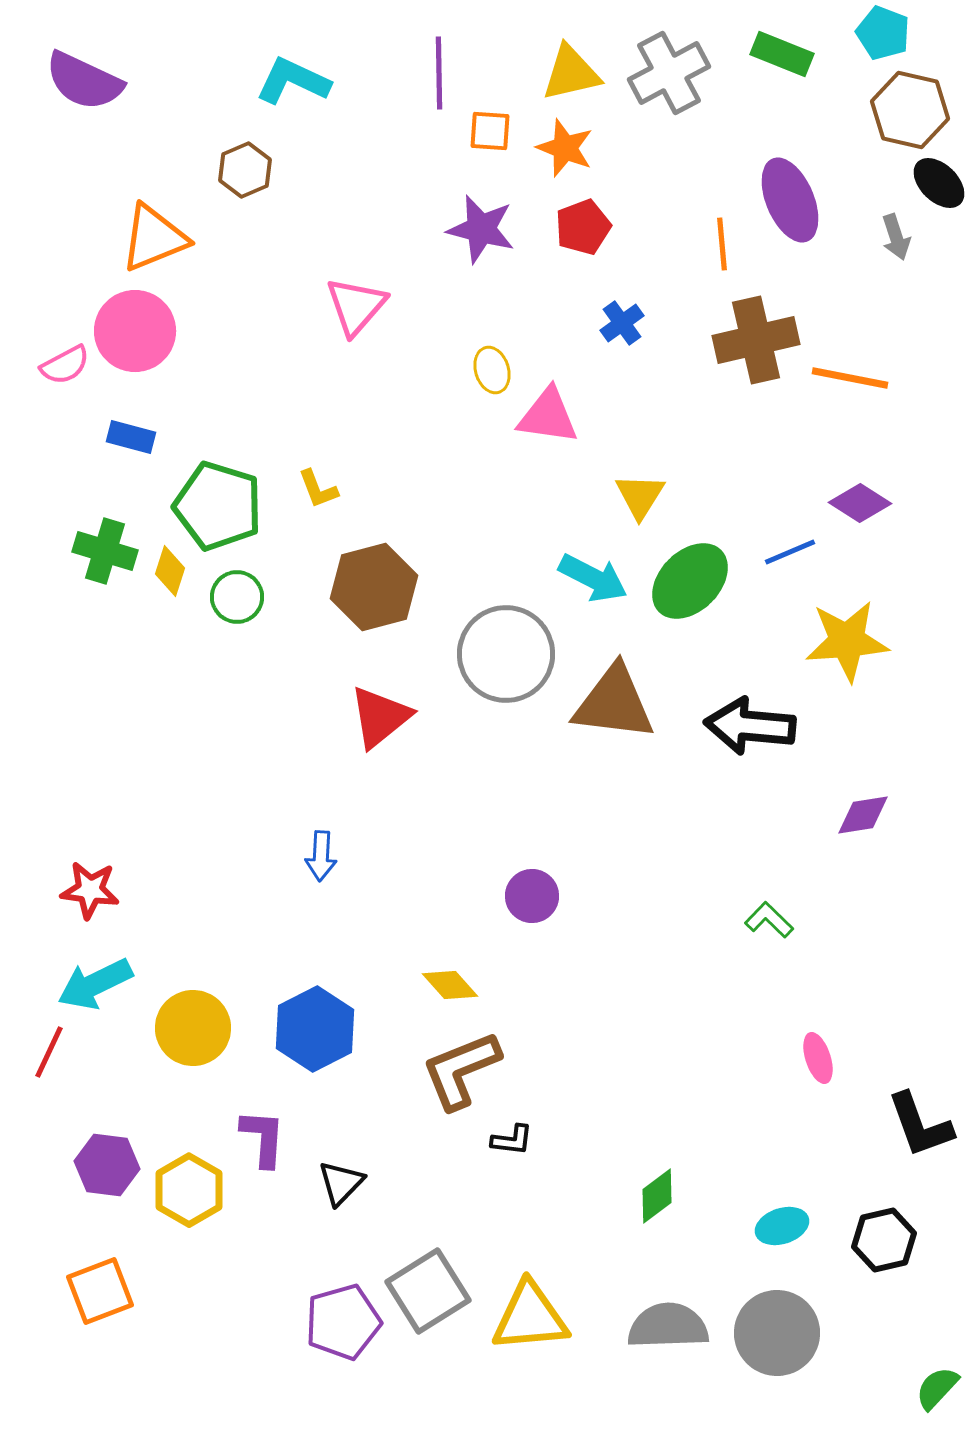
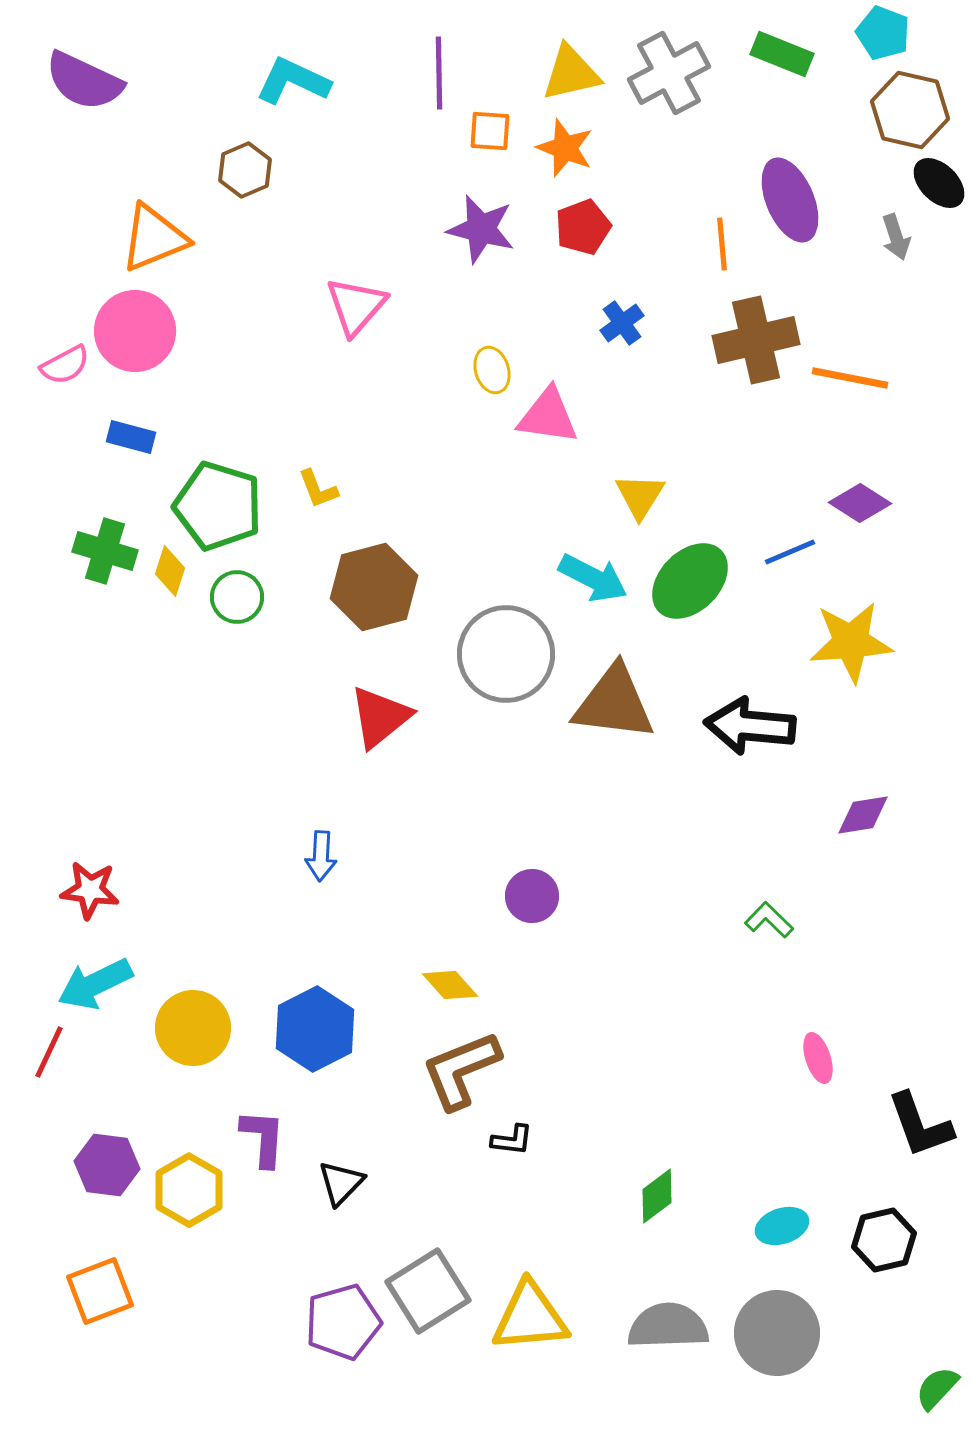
yellow star at (847, 641): moved 4 px right, 1 px down
